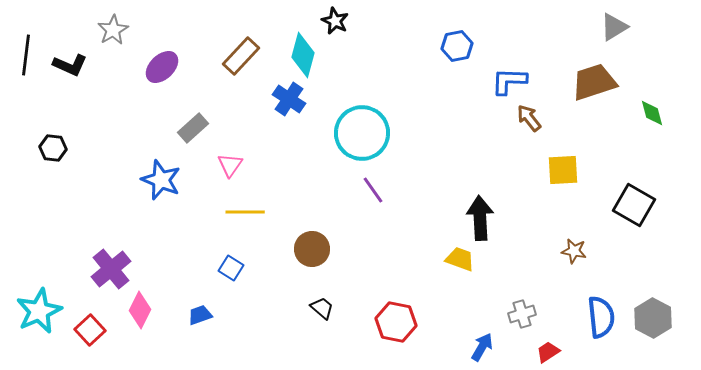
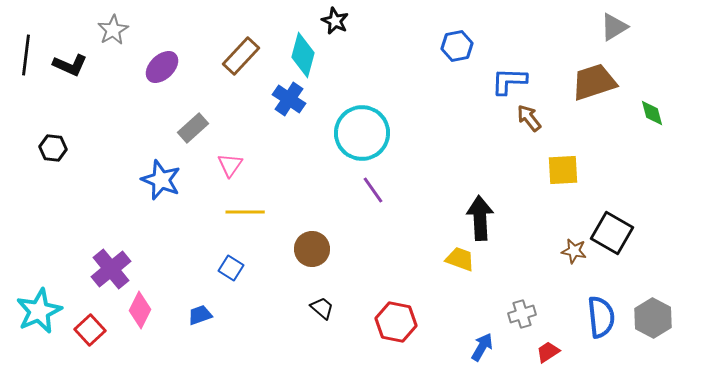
black square: moved 22 px left, 28 px down
